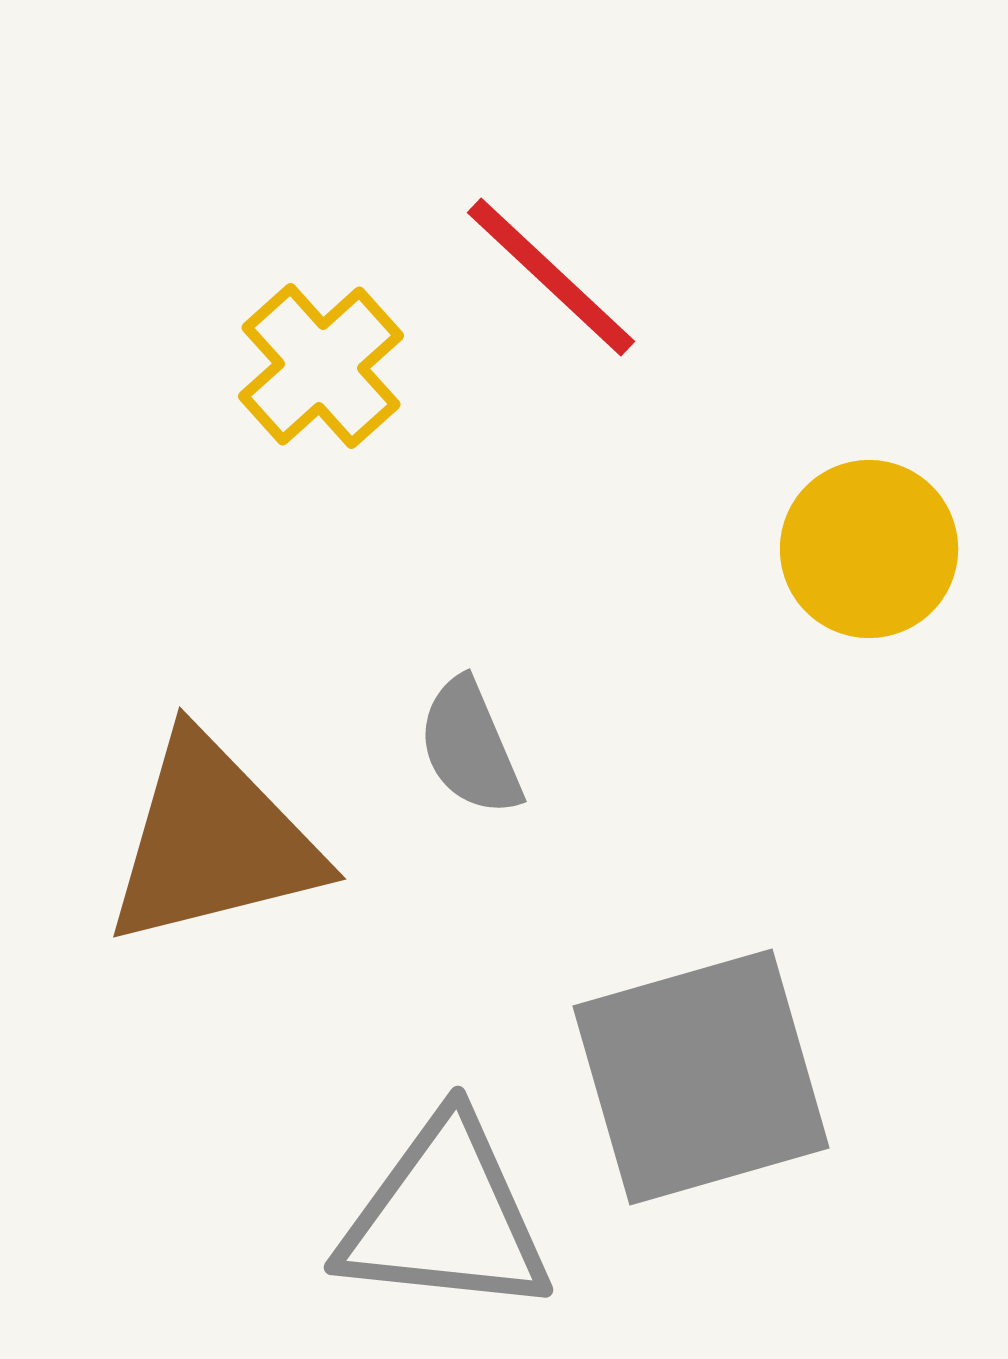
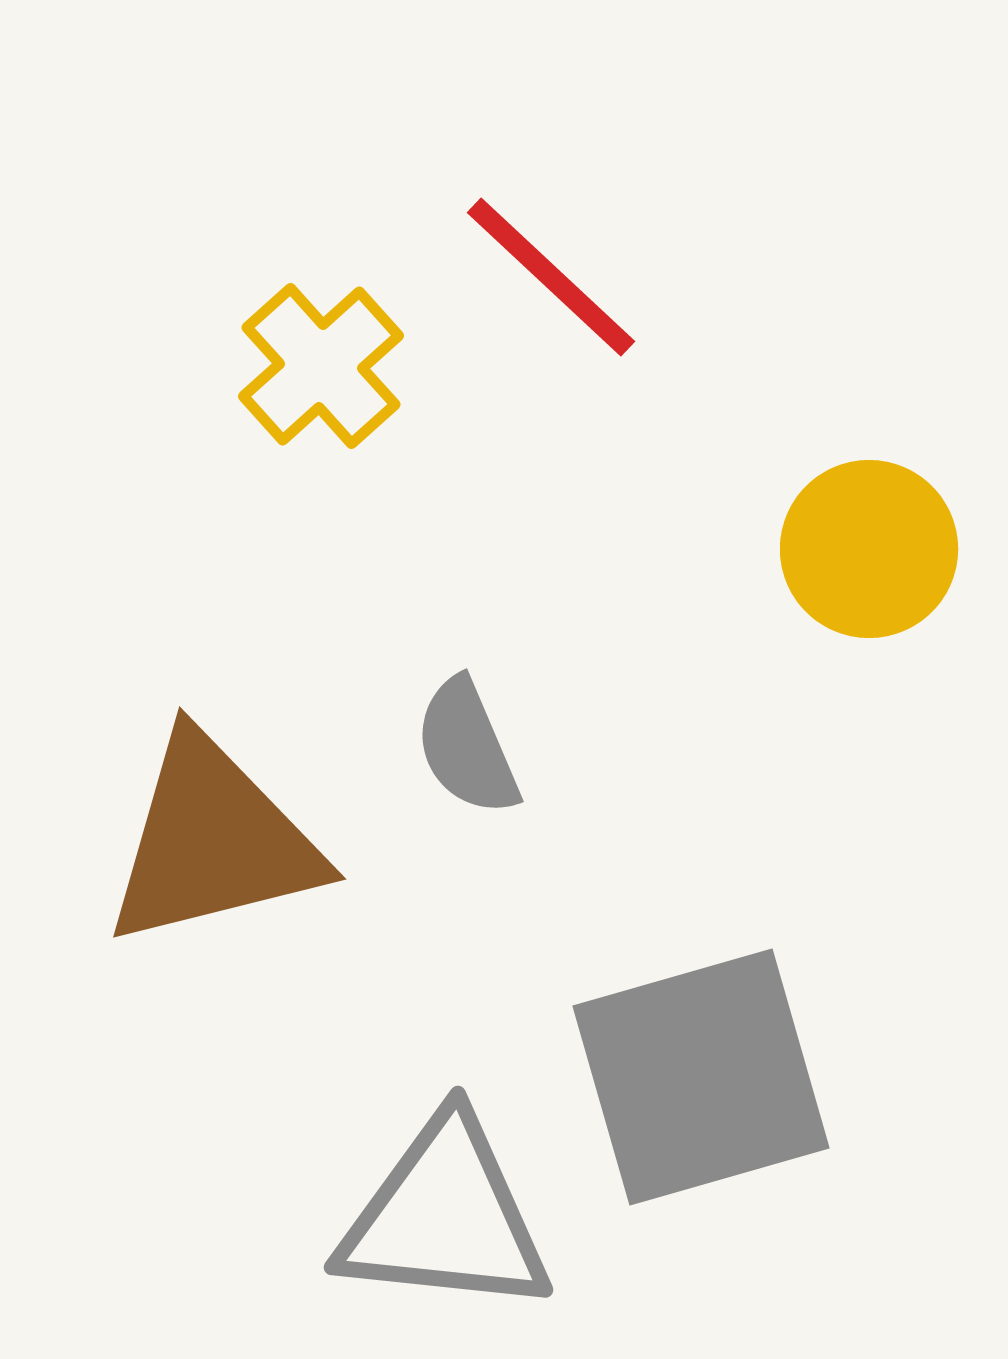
gray semicircle: moved 3 px left
